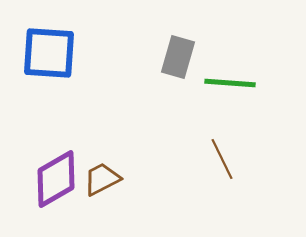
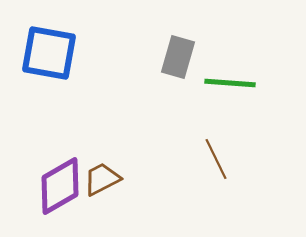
blue square: rotated 6 degrees clockwise
brown line: moved 6 px left
purple diamond: moved 4 px right, 7 px down
